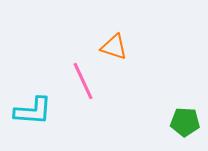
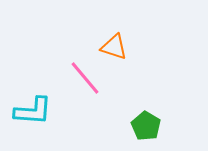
pink line: moved 2 px right, 3 px up; rotated 15 degrees counterclockwise
green pentagon: moved 39 px left, 4 px down; rotated 28 degrees clockwise
